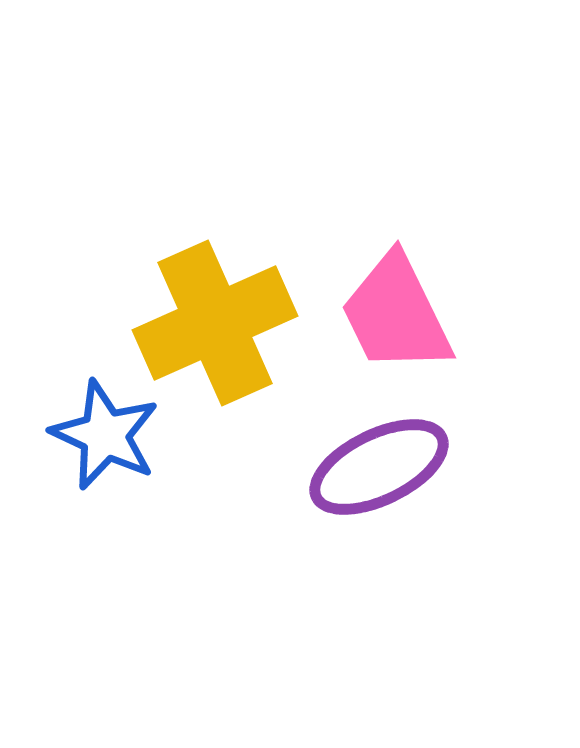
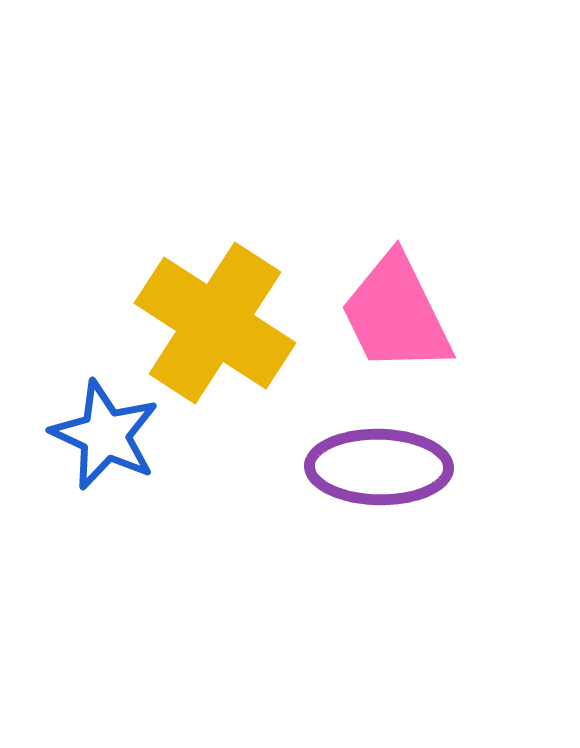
yellow cross: rotated 33 degrees counterclockwise
purple ellipse: rotated 27 degrees clockwise
